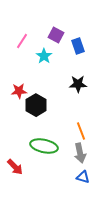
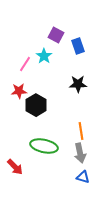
pink line: moved 3 px right, 23 px down
orange line: rotated 12 degrees clockwise
